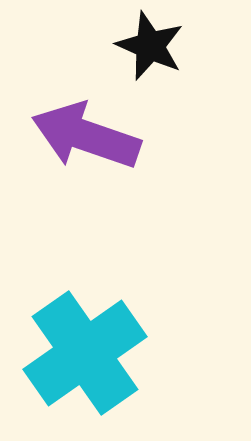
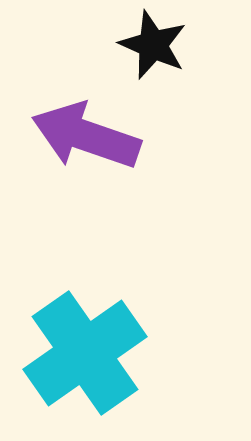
black star: moved 3 px right, 1 px up
